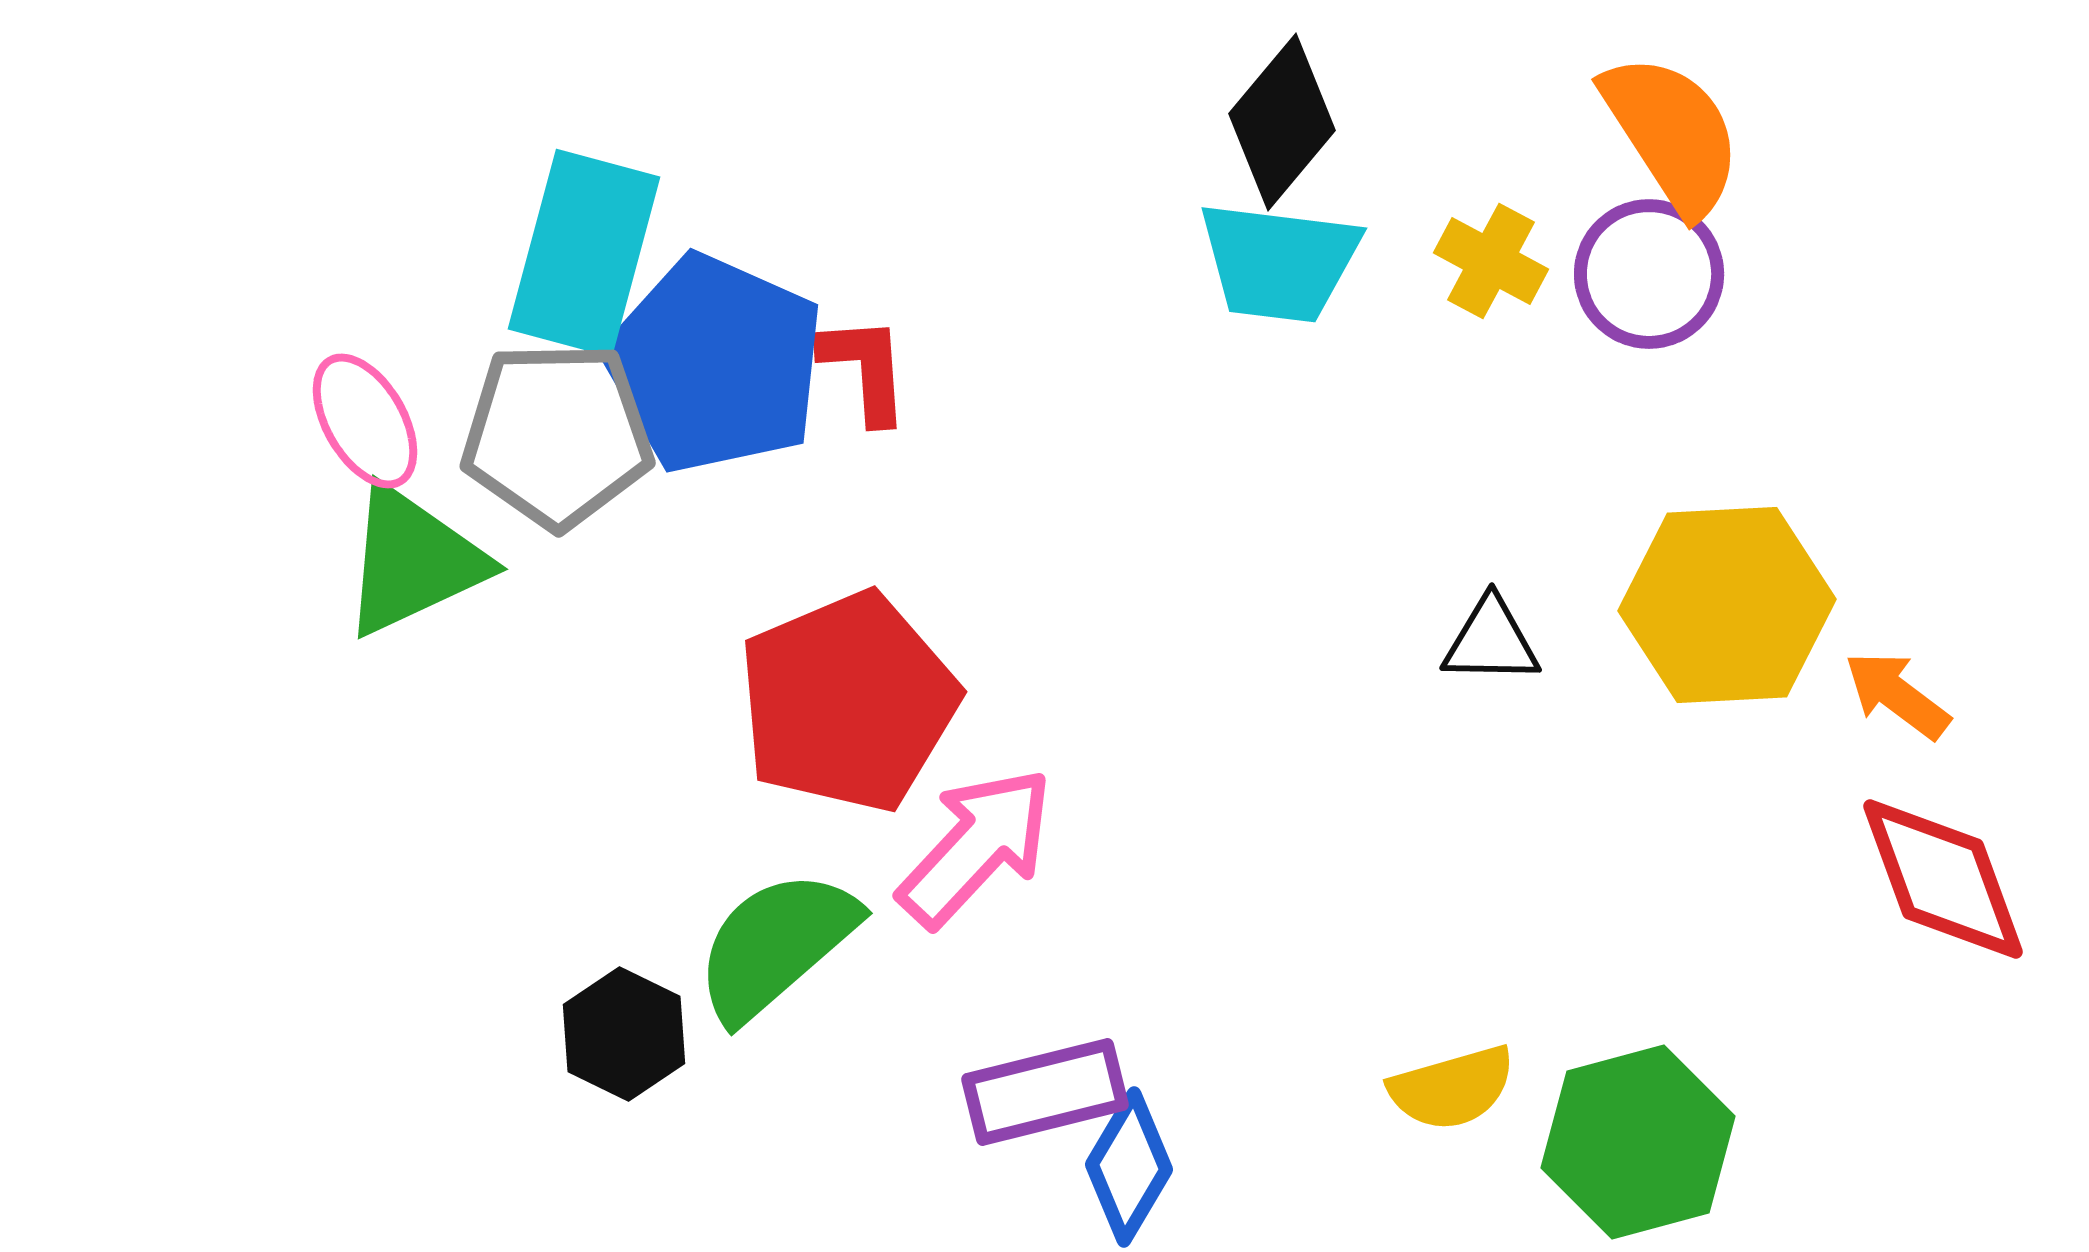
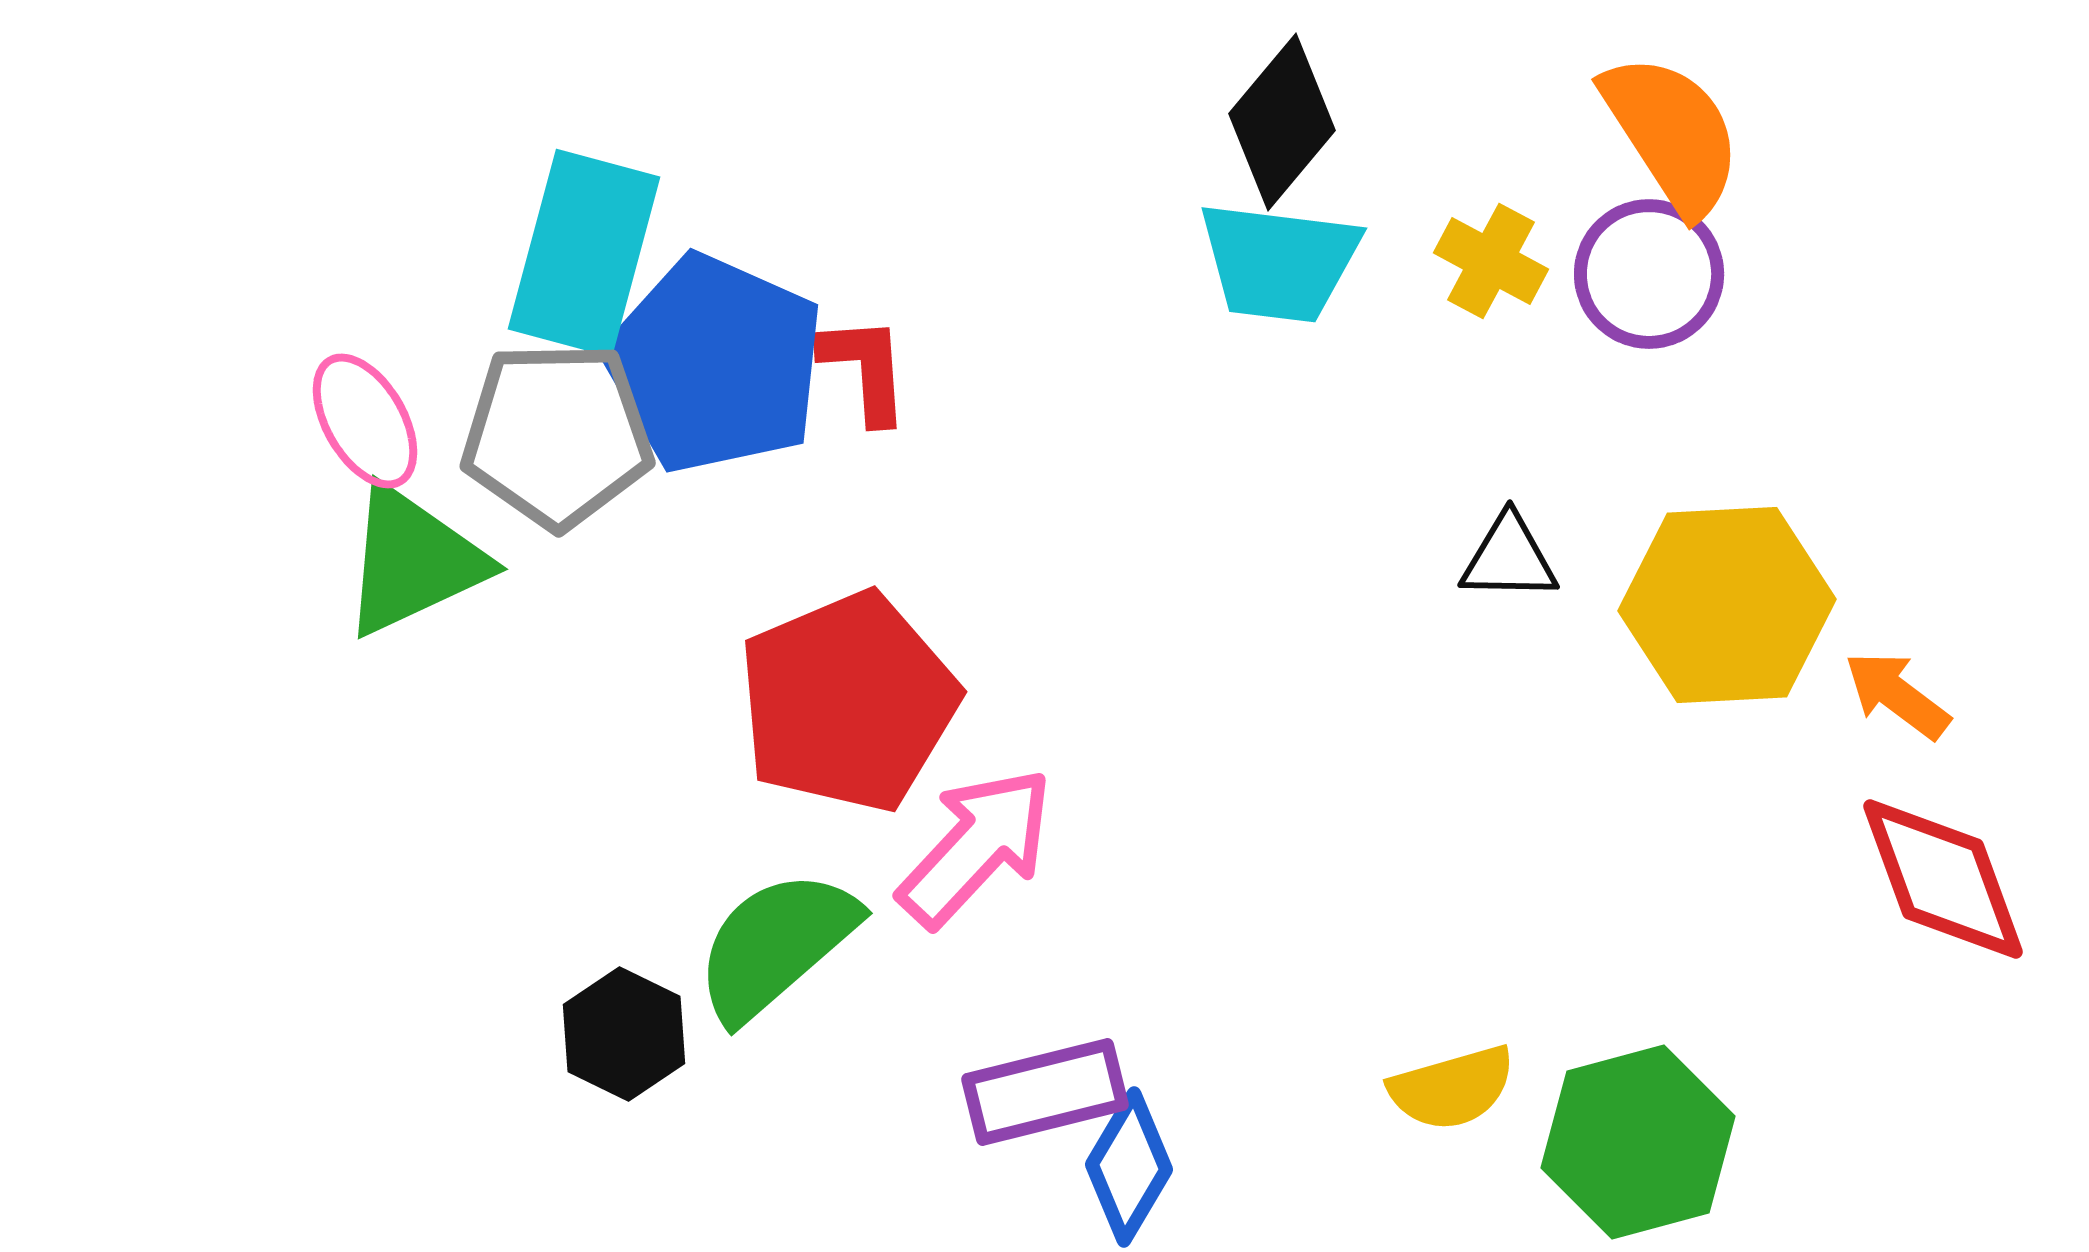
black triangle: moved 18 px right, 83 px up
